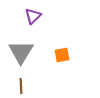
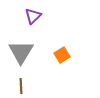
orange square: rotated 21 degrees counterclockwise
